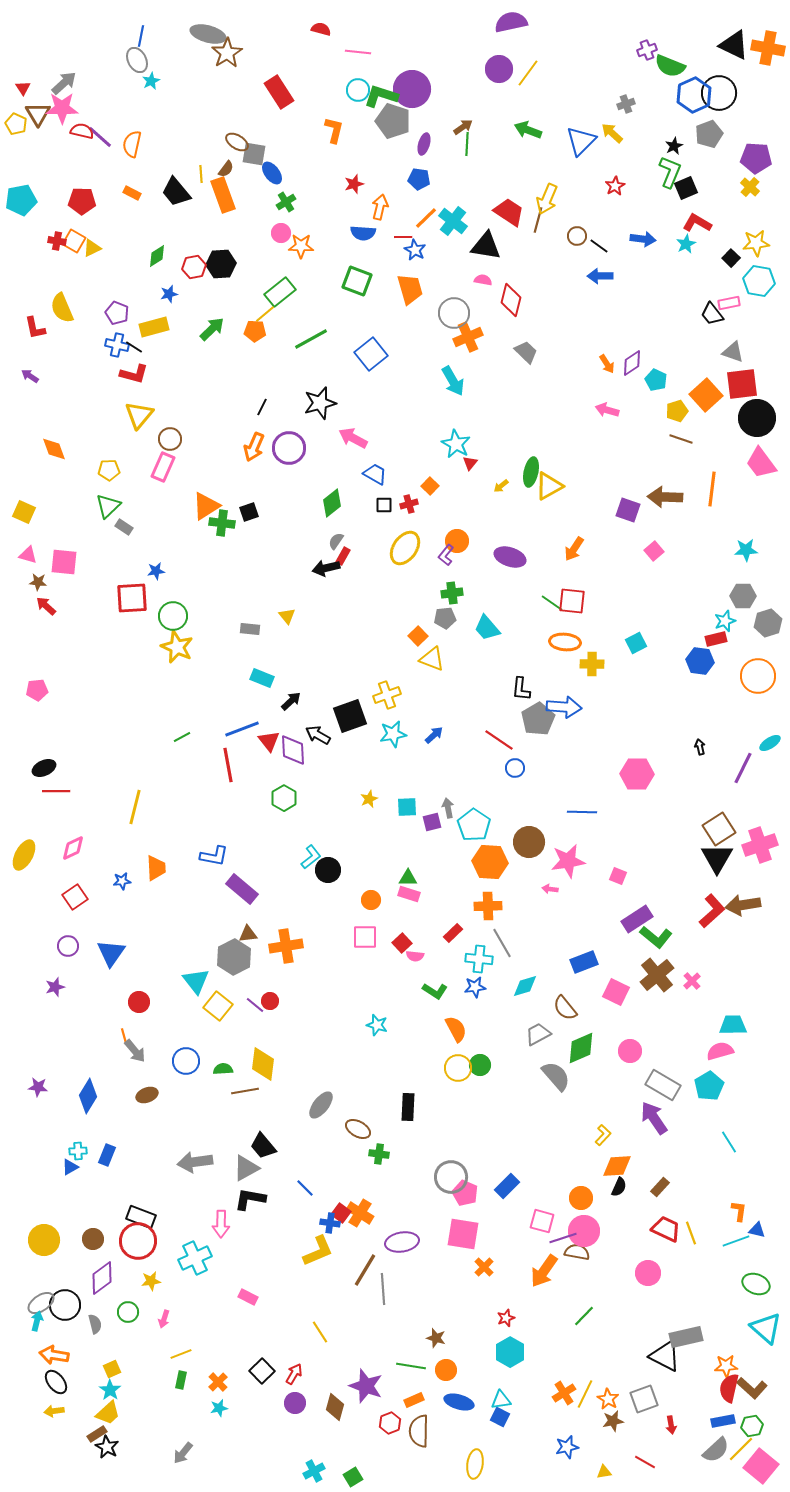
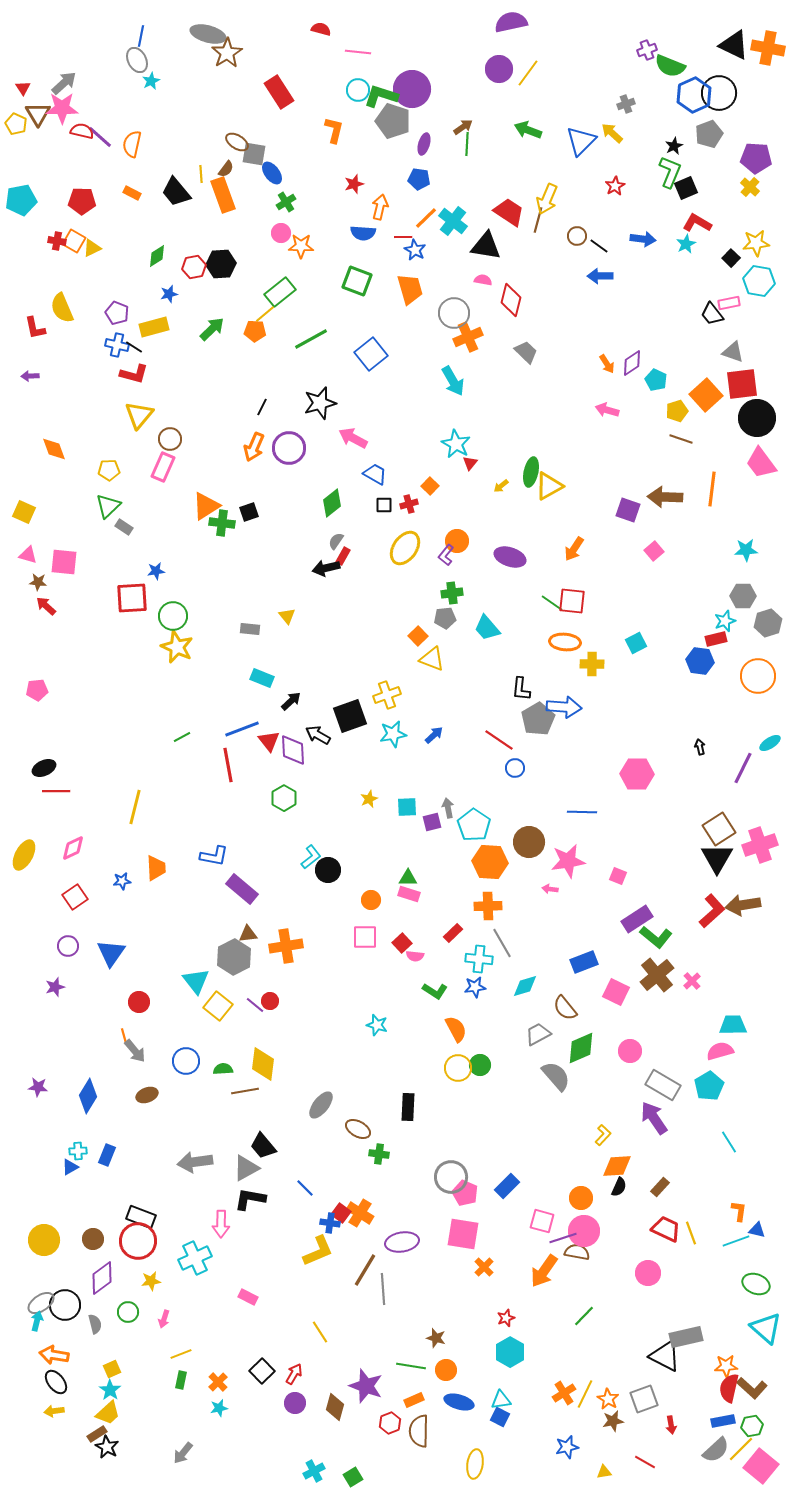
purple arrow at (30, 376): rotated 36 degrees counterclockwise
